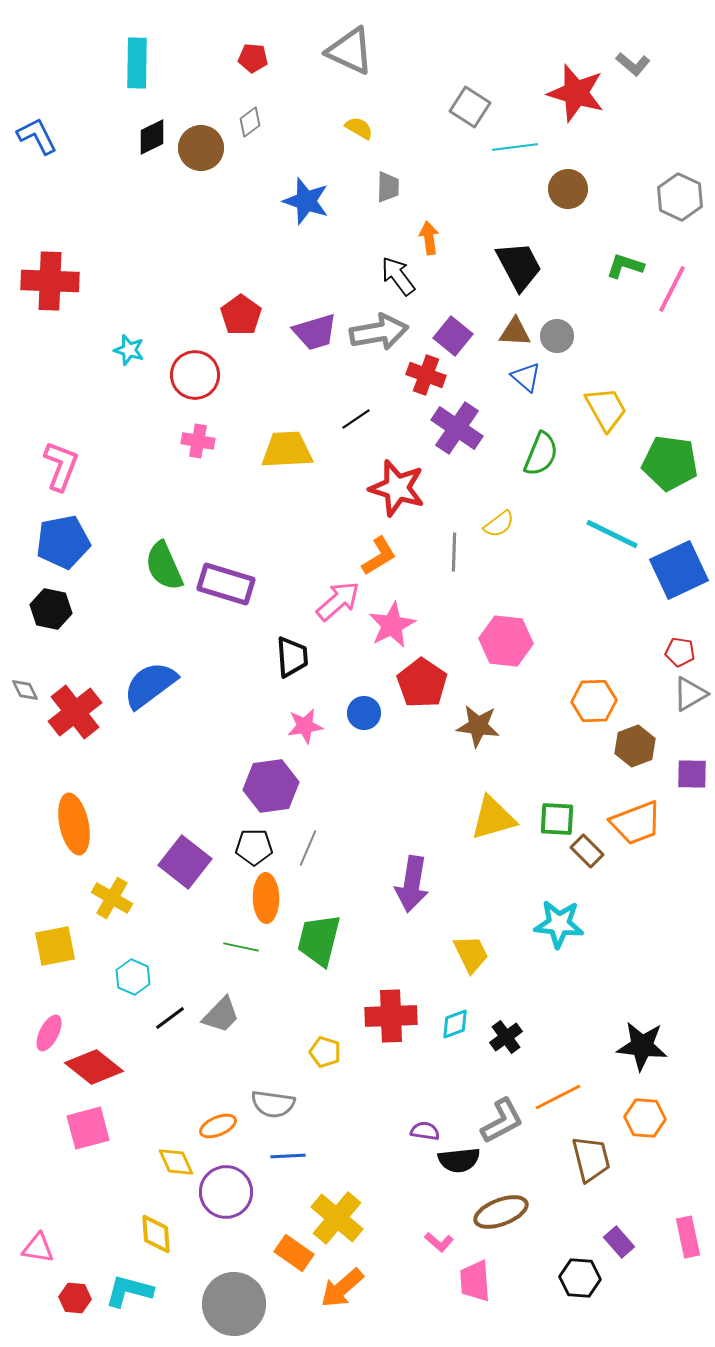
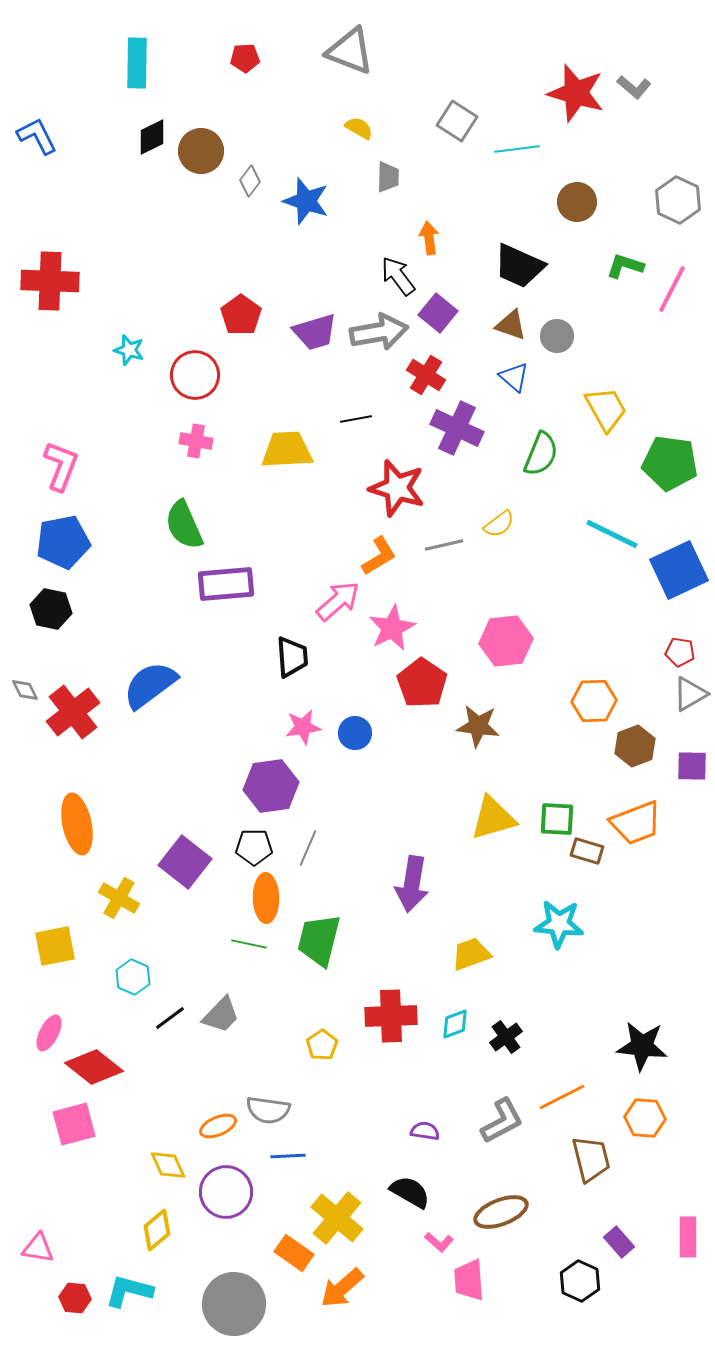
gray triangle at (350, 51): rotated 4 degrees counterclockwise
red pentagon at (253, 58): moved 8 px left; rotated 8 degrees counterclockwise
gray L-shape at (633, 64): moved 1 px right, 23 px down
gray square at (470, 107): moved 13 px left, 14 px down
gray diamond at (250, 122): moved 59 px down; rotated 16 degrees counterclockwise
cyan line at (515, 147): moved 2 px right, 2 px down
brown circle at (201, 148): moved 3 px down
gray trapezoid at (388, 187): moved 10 px up
brown circle at (568, 189): moved 9 px right, 13 px down
gray hexagon at (680, 197): moved 2 px left, 3 px down
black trapezoid at (519, 266): rotated 142 degrees clockwise
brown triangle at (515, 332): moved 4 px left, 7 px up; rotated 16 degrees clockwise
purple square at (453, 336): moved 15 px left, 23 px up
red cross at (426, 375): rotated 12 degrees clockwise
blue triangle at (526, 377): moved 12 px left
black line at (356, 419): rotated 24 degrees clockwise
purple cross at (457, 428): rotated 9 degrees counterclockwise
pink cross at (198, 441): moved 2 px left
gray line at (454, 552): moved 10 px left, 7 px up; rotated 75 degrees clockwise
green semicircle at (164, 566): moved 20 px right, 41 px up
purple rectangle at (226, 584): rotated 22 degrees counterclockwise
pink star at (392, 625): moved 3 px down
pink hexagon at (506, 641): rotated 12 degrees counterclockwise
red cross at (75, 712): moved 2 px left
blue circle at (364, 713): moved 9 px left, 20 px down
pink star at (305, 726): moved 2 px left, 1 px down
purple square at (692, 774): moved 8 px up
orange ellipse at (74, 824): moved 3 px right
brown rectangle at (587, 851): rotated 28 degrees counterclockwise
yellow cross at (112, 898): moved 7 px right
green line at (241, 947): moved 8 px right, 3 px up
yellow trapezoid at (471, 954): rotated 84 degrees counterclockwise
yellow pentagon at (325, 1052): moved 3 px left, 7 px up; rotated 20 degrees clockwise
orange line at (558, 1097): moved 4 px right
gray semicircle at (273, 1104): moved 5 px left, 6 px down
pink square at (88, 1128): moved 14 px left, 4 px up
black semicircle at (459, 1160): moved 49 px left, 32 px down; rotated 144 degrees counterclockwise
yellow diamond at (176, 1162): moved 8 px left, 3 px down
yellow diamond at (156, 1234): moved 1 px right, 4 px up; rotated 54 degrees clockwise
pink rectangle at (688, 1237): rotated 12 degrees clockwise
black hexagon at (580, 1278): moved 3 px down; rotated 21 degrees clockwise
pink trapezoid at (475, 1281): moved 6 px left, 1 px up
